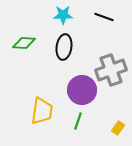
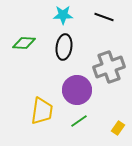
gray cross: moved 2 px left, 3 px up
purple circle: moved 5 px left
green line: moved 1 px right; rotated 36 degrees clockwise
